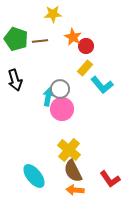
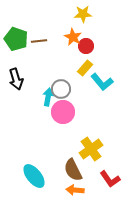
yellow star: moved 30 px right
brown line: moved 1 px left
black arrow: moved 1 px right, 1 px up
cyan L-shape: moved 3 px up
gray circle: moved 1 px right
pink circle: moved 1 px right, 3 px down
yellow cross: moved 22 px right, 1 px up; rotated 15 degrees clockwise
brown semicircle: moved 1 px up
